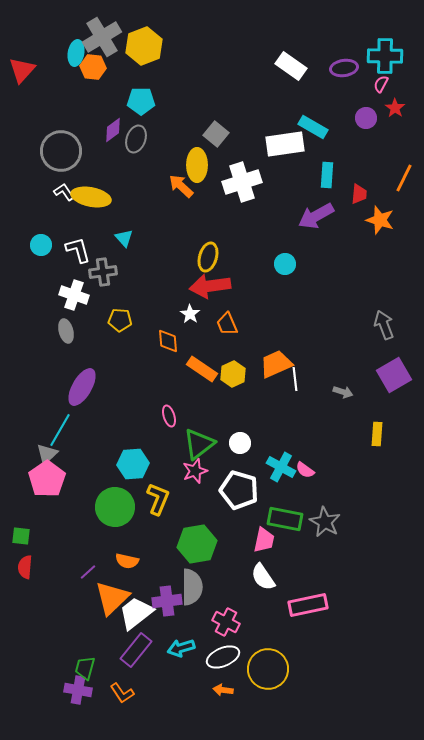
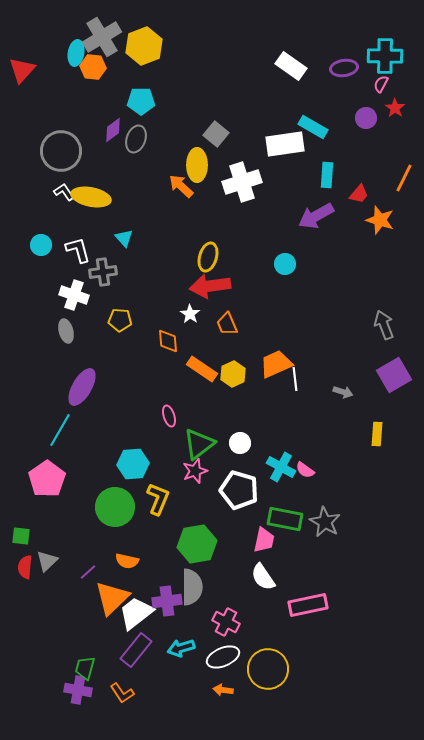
red trapezoid at (359, 194): rotated 35 degrees clockwise
gray triangle at (47, 454): moved 107 px down
